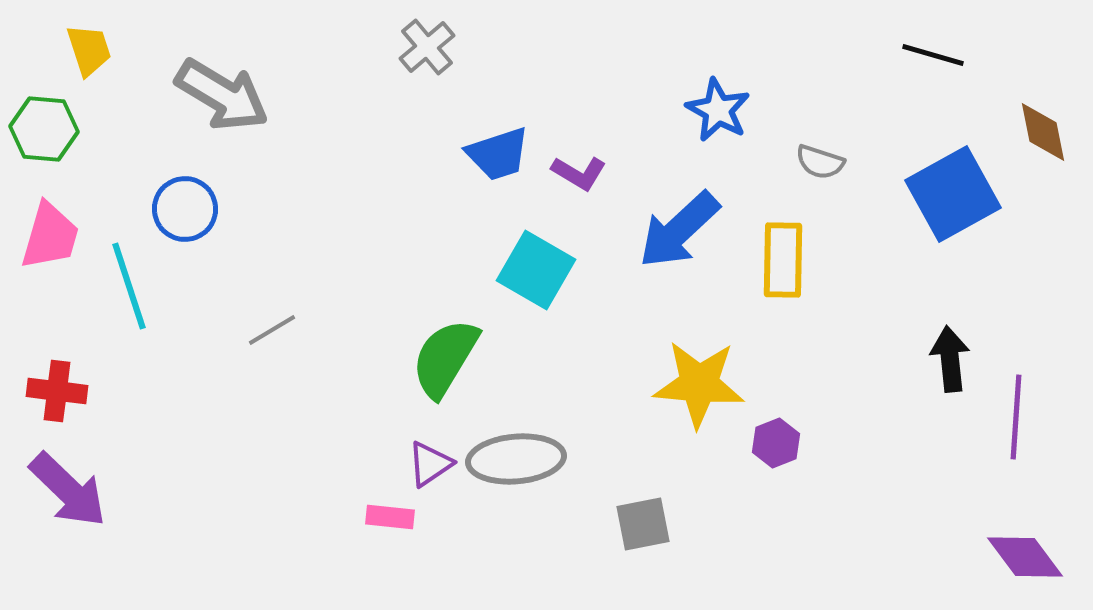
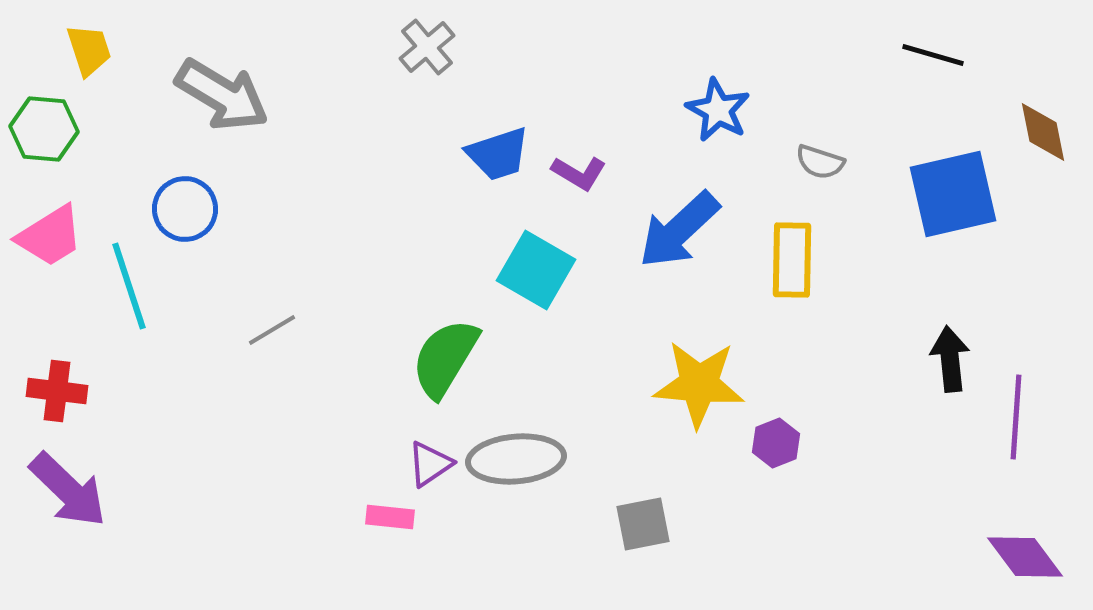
blue square: rotated 16 degrees clockwise
pink trapezoid: rotated 42 degrees clockwise
yellow rectangle: moved 9 px right
